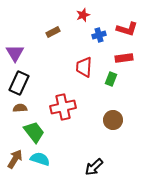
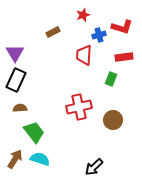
red L-shape: moved 5 px left, 2 px up
red rectangle: moved 1 px up
red trapezoid: moved 12 px up
black rectangle: moved 3 px left, 3 px up
red cross: moved 16 px right
